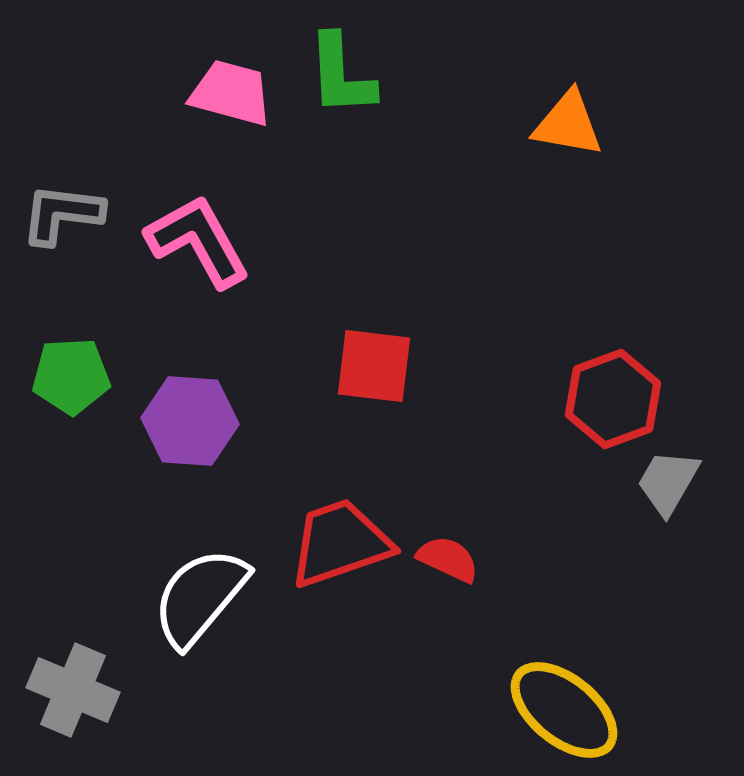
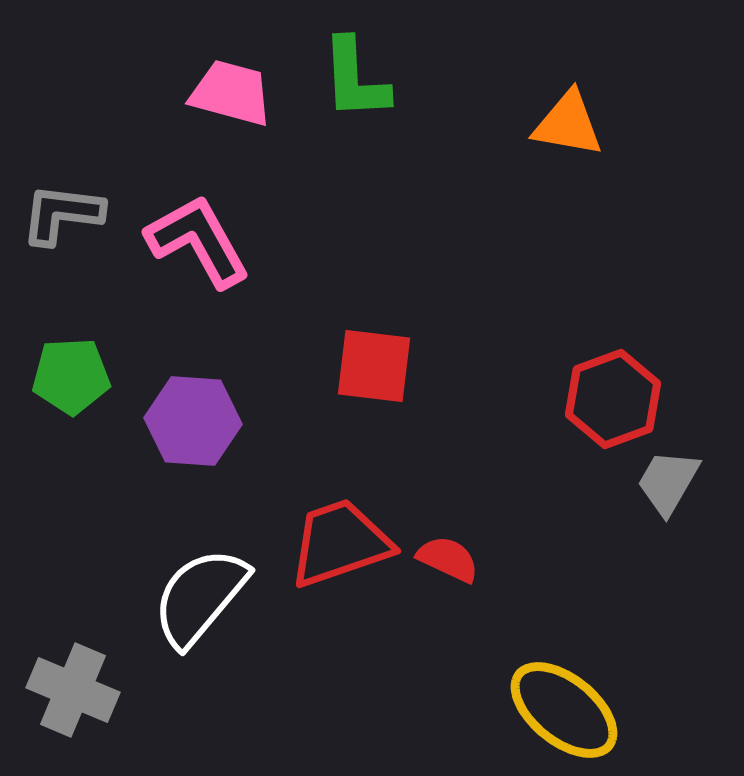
green L-shape: moved 14 px right, 4 px down
purple hexagon: moved 3 px right
